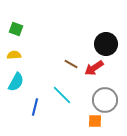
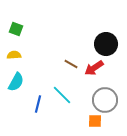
blue line: moved 3 px right, 3 px up
